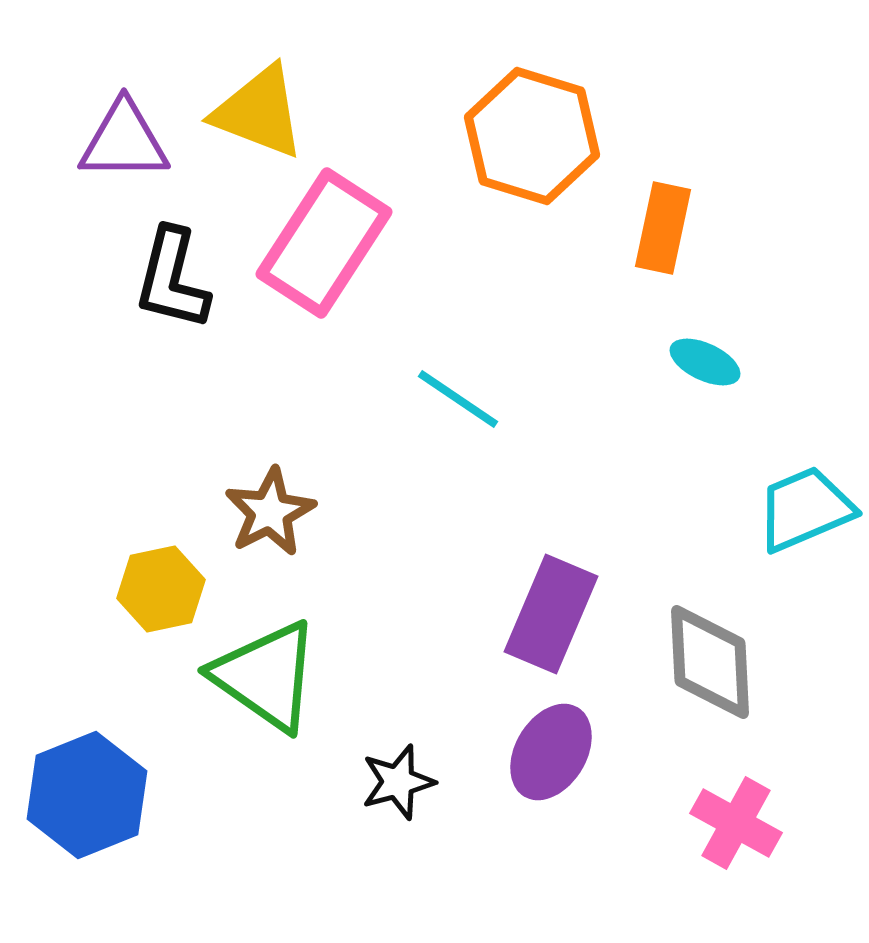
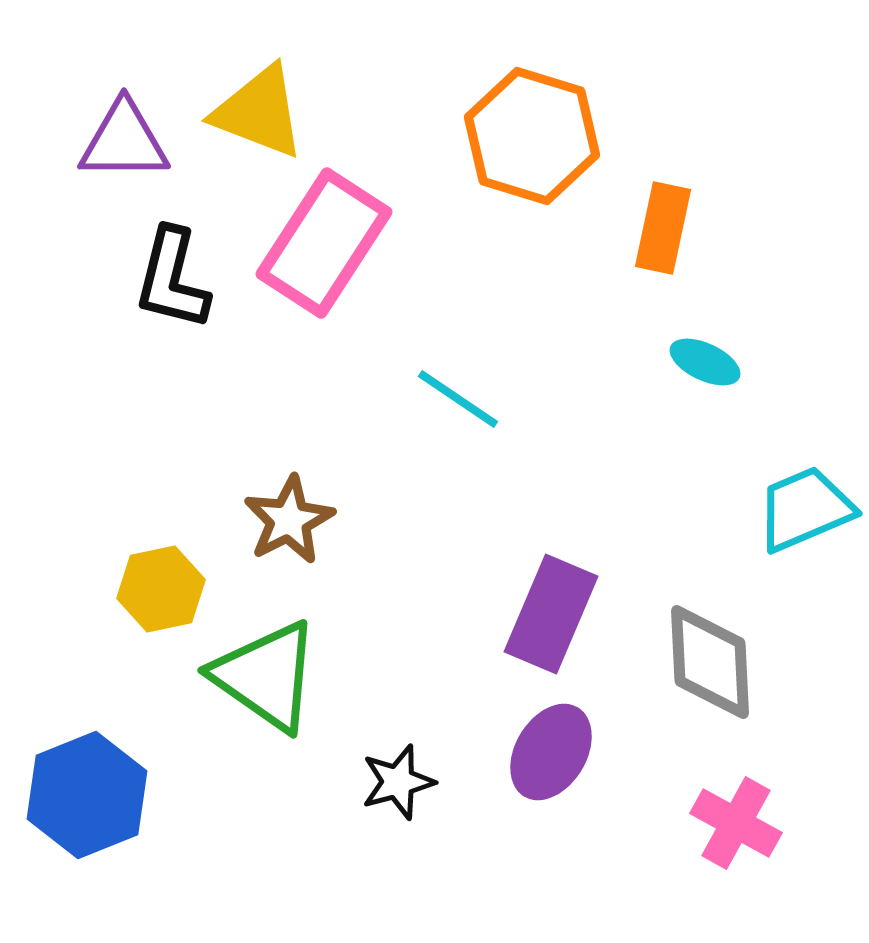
brown star: moved 19 px right, 8 px down
